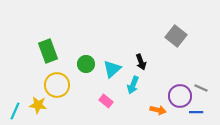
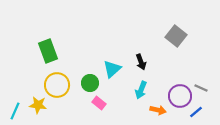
green circle: moved 4 px right, 19 px down
cyan arrow: moved 8 px right, 5 px down
pink rectangle: moved 7 px left, 2 px down
blue line: rotated 40 degrees counterclockwise
